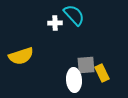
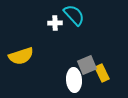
gray square: moved 1 px right; rotated 18 degrees counterclockwise
